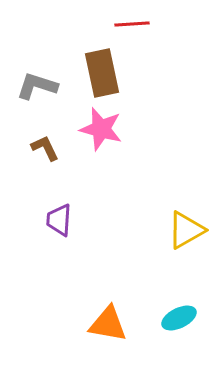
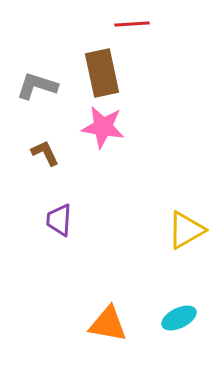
pink star: moved 2 px right, 2 px up; rotated 6 degrees counterclockwise
brown L-shape: moved 5 px down
